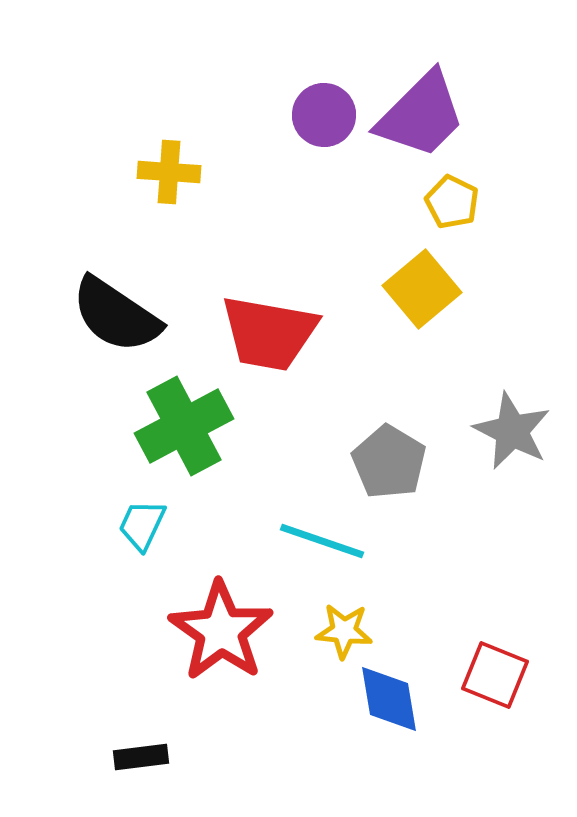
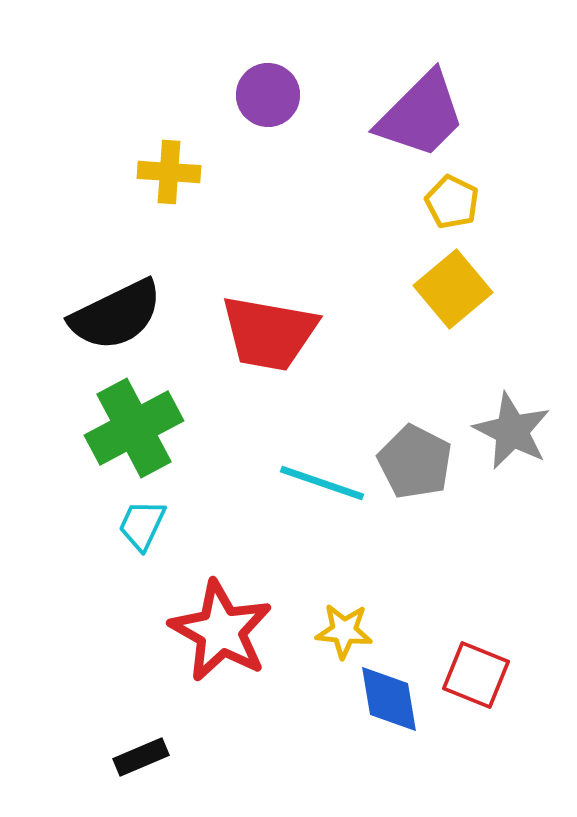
purple circle: moved 56 px left, 20 px up
yellow square: moved 31 px right
black semicircle: rotated 60 degrees counterclockwise
green cross: moved 50 px left, 2 px down
gray pentagon: moved 26 px right; rotated 4 degrees counterclockwise
cyan line: moved 58 px up
red star: rotated 6 degrees counterclockwise
red square: moved 19 px left
black rectangle: rotated 16 degrees counterclockwise
